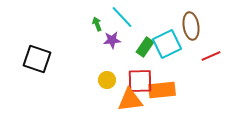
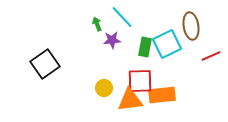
green rectangle: rotated 24 degrees counterclockwise
black square: moved 8 px right, 5 px down; rotated 36 degrees clockwise
yellow circle: moved 3 px left, 8 px down
orange rectangle: moved 5 px down
